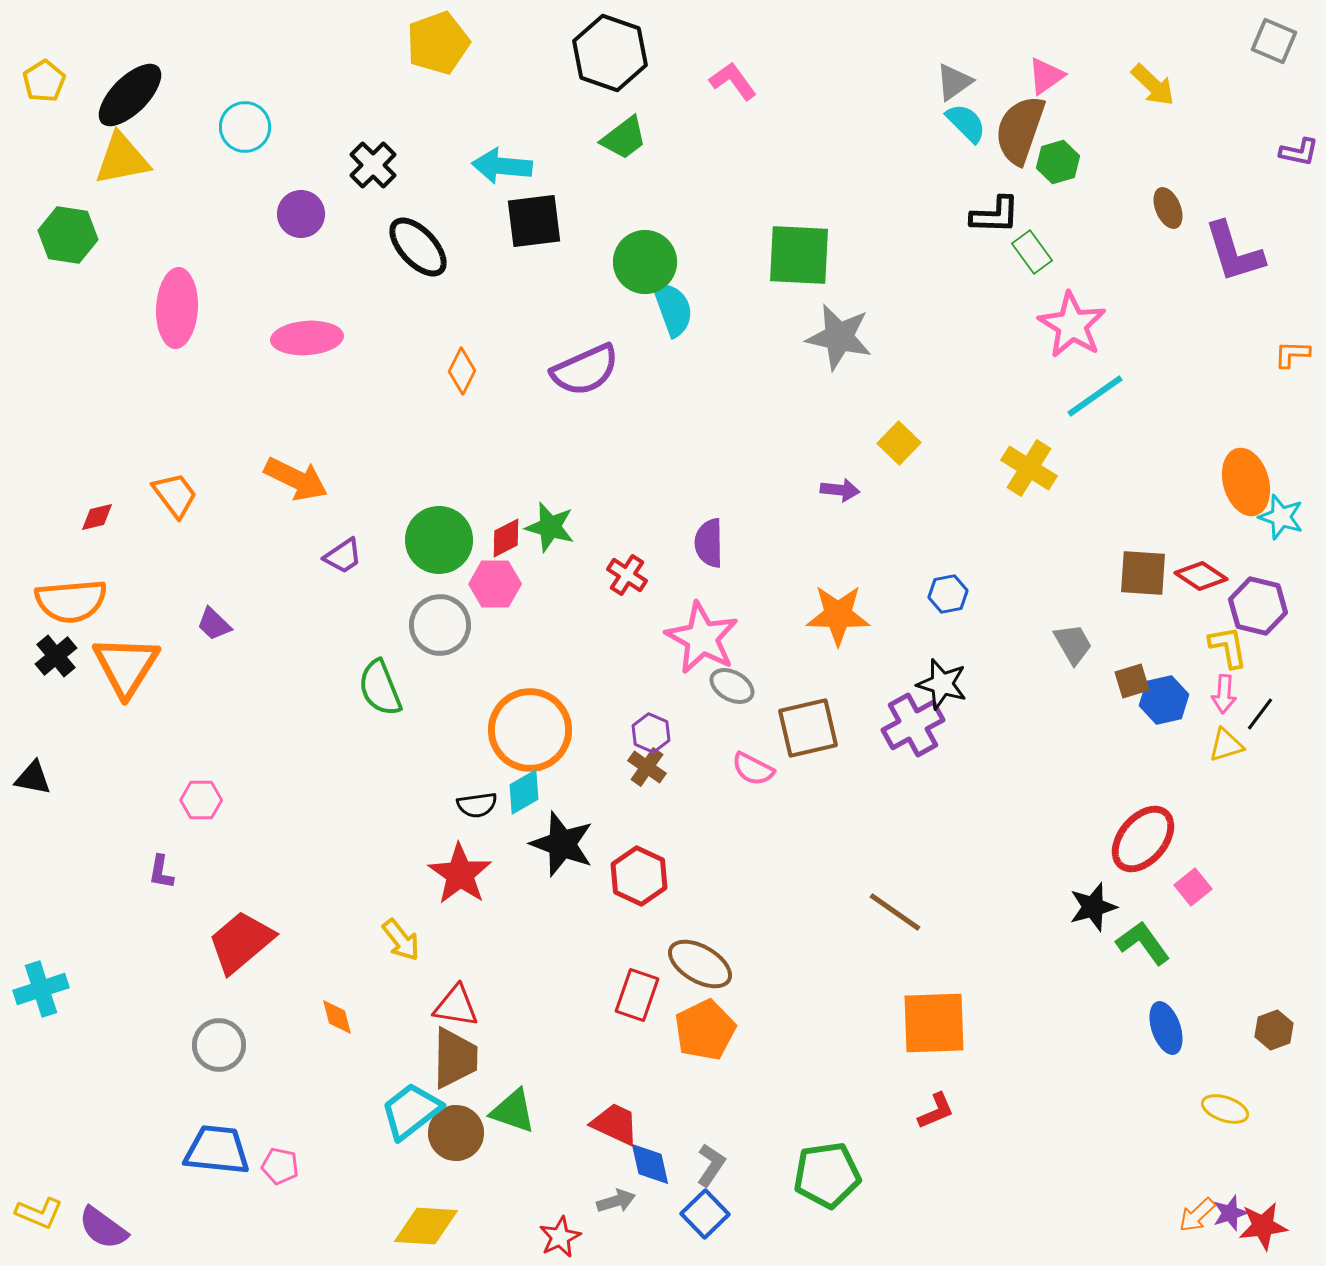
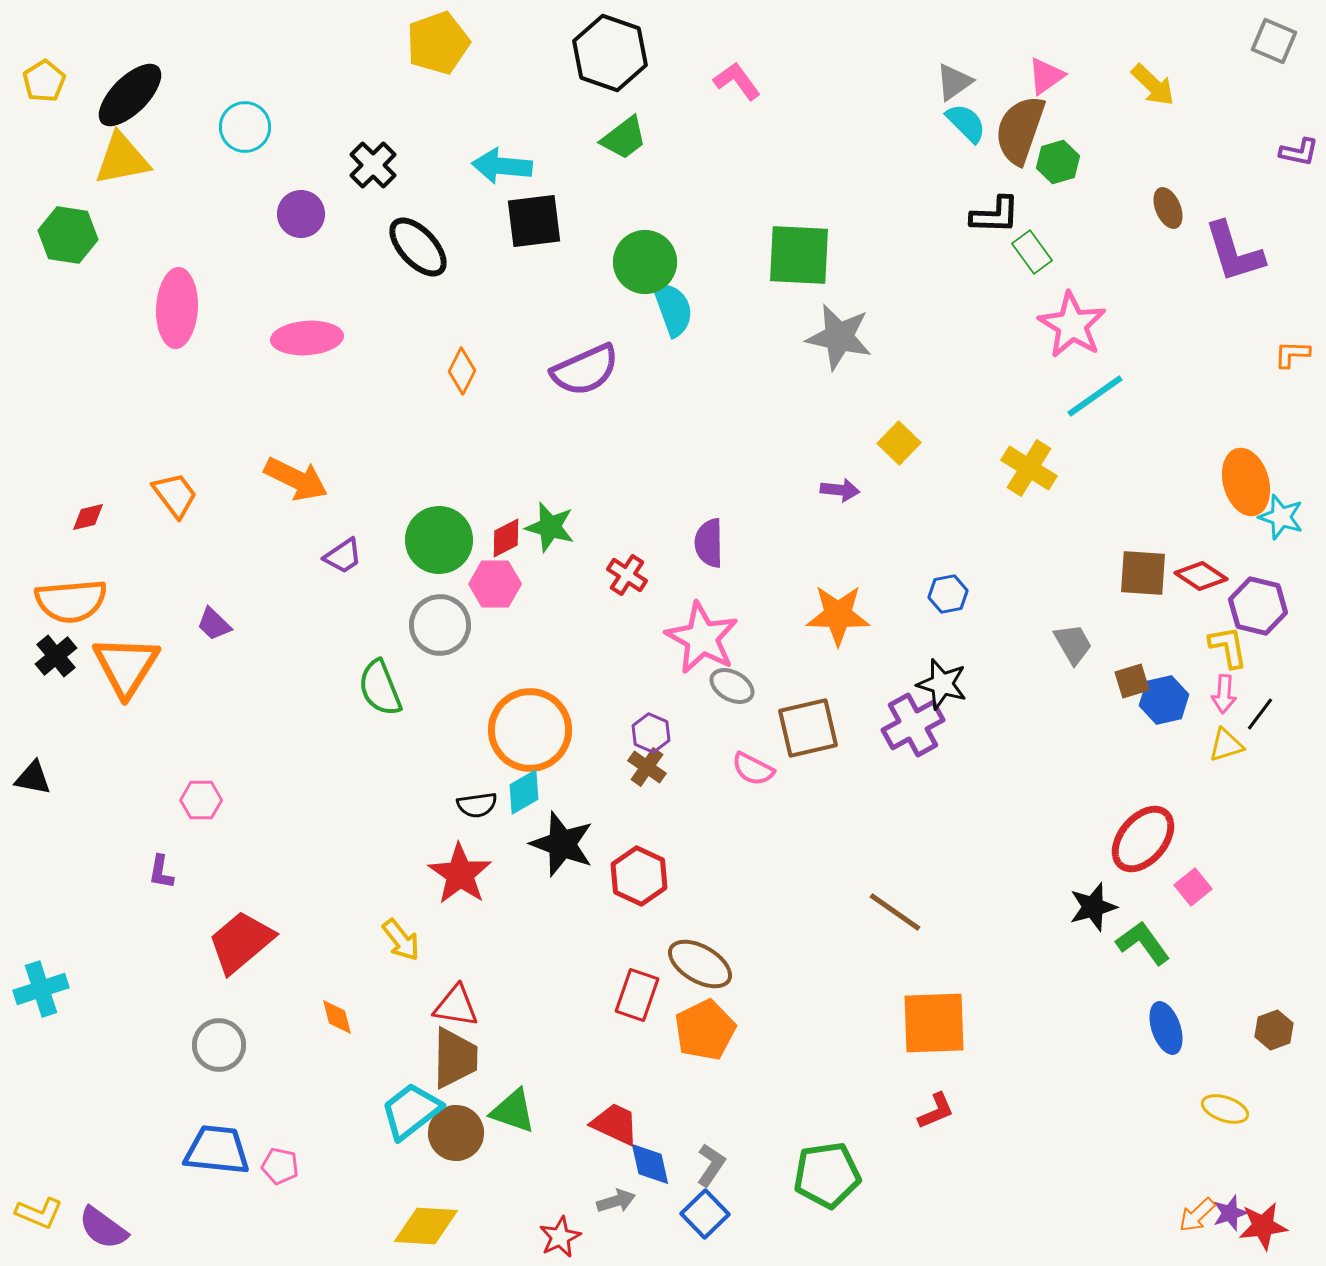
pink L-shape at (733, 81): moved 4 px right
red diamond at (97, 517): moved 9 px left
